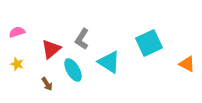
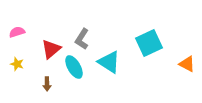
cyan ellipse: moved 1 px right, 3 px up
brown arrow: rotated 32 degrees clockwise
